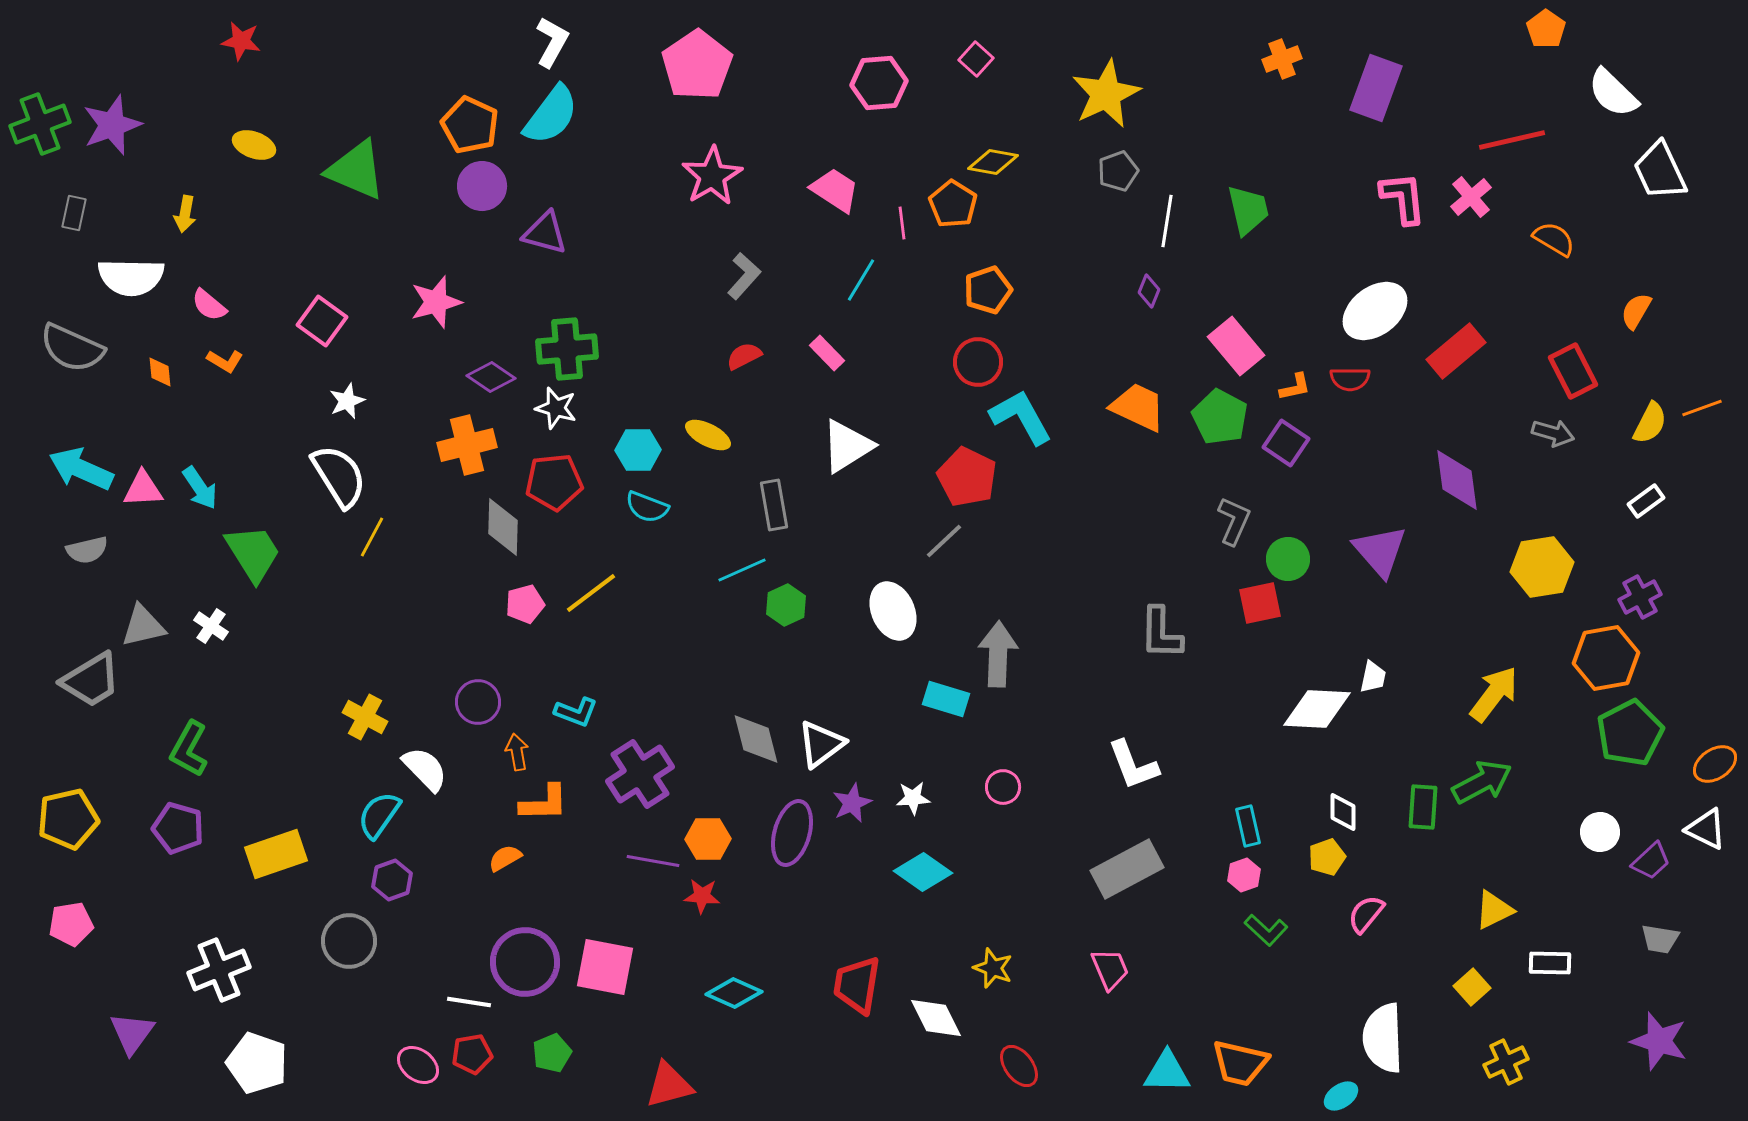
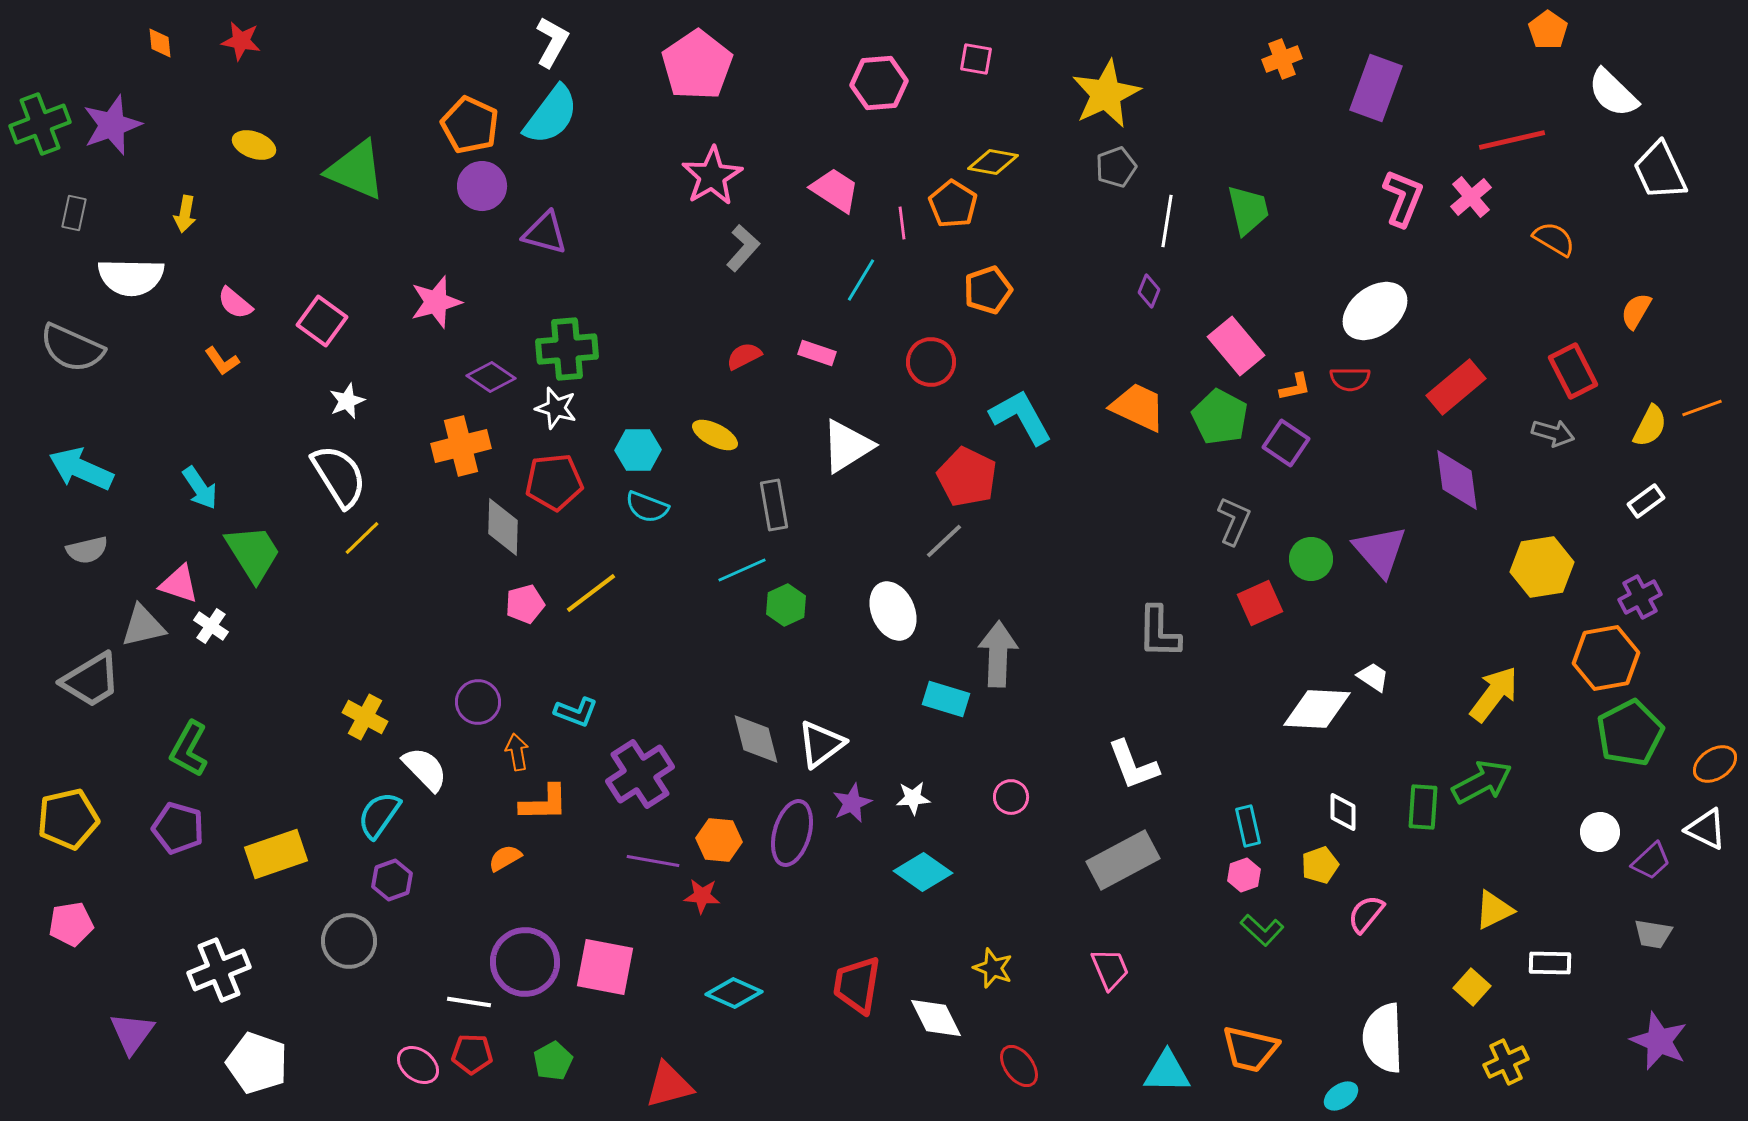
orange pentagon at (1546, 29): moved 2 px right, 1 px down
pink square at (976, 59): rotated 32 degrees counterclockwise
gray pentagon at (1118, 171): moved 2 px left, 4 px up
pink L-shape at (1403, 198): rotated 28 degrees clockwise
gray L-shape at (744, 276): moved 1 px left, 28 px up
pink semicircle at (209, 305): moved 26 px right, 2 px up
red rectangle at (1456, 351): moved 36 px down
pink rectangle at (827, 353): moved 10 px left; rotated 27 degrees counterclockwise
orange L-shape at (225, 361): moved 3 px left; rotated 24 degrees clockwise
red circle at (978, 362): moved 47 px left
orange diamond at (160, 372): moved 329 px up
yellow semicircle at (1650, 423): moved 3 px down
yellow ellipse at (708, 435): moved 7 px right
orange cross at (467, 445): moved 6 px left, 1 px down
pink triangle at (143, 489): moved 36 px right, 95 px down; rotated 21 degrees clockwise
yellow line at (372, 537): moved 10 px left, 1 px down; rotated 18 degrees clockwise
green circle at (1288, 559): moved 23 px right
red square at (1260, 603): rotated 12 degrees counterclockwise
gray L-shape at (1161, 633): moved 2 px left, 1 px up
white trapezoid at (1373, 677): rotated 68 degrees counterclockwise
pink circle at (1003, 787): moved 8 px right, 10 px down
orange hexagon at (708, 839): moved 11 px right, 1 px down; rotated 6 degrees clockwise
yellow pentagon at (1327, 857): moved 7 px left, 8 px down
gray rectangle at (1127, 869): moved 4 px left, 9 px up
green L-shape at (1266, 930): moved 4 px left
gray trapezoid at (1660, 939): moved 7 px left, 5 px up
yellow square at (1472, 987): rotated 6 degrees counterclockwise
purple star at (1659, 1041): rotated 6 degrees clockwise
green pentagon at (552, 1053): moved 1 px right, 8 px down; rotated 6 degrees counterclockwise
red pentagon at (472, 1054): rotated 12 degrees clockwise
orange trapezoid at (1240, 1063): moved 10 px right, 14 px up
